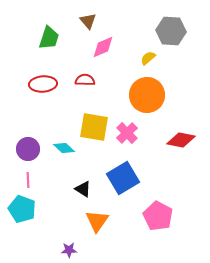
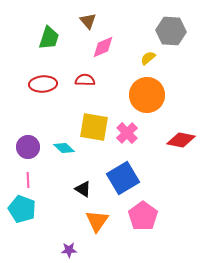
purple circle: moved 2 px up
pink pentagon: moved 15 px left; rotated 8 degrees clockwise
